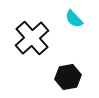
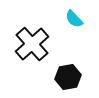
black cross: moved 6 px down
